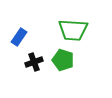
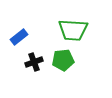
blue rectangle: rotated 18 degrees clockwise
green pentagon: rotated 25 degrees counterclockwise
